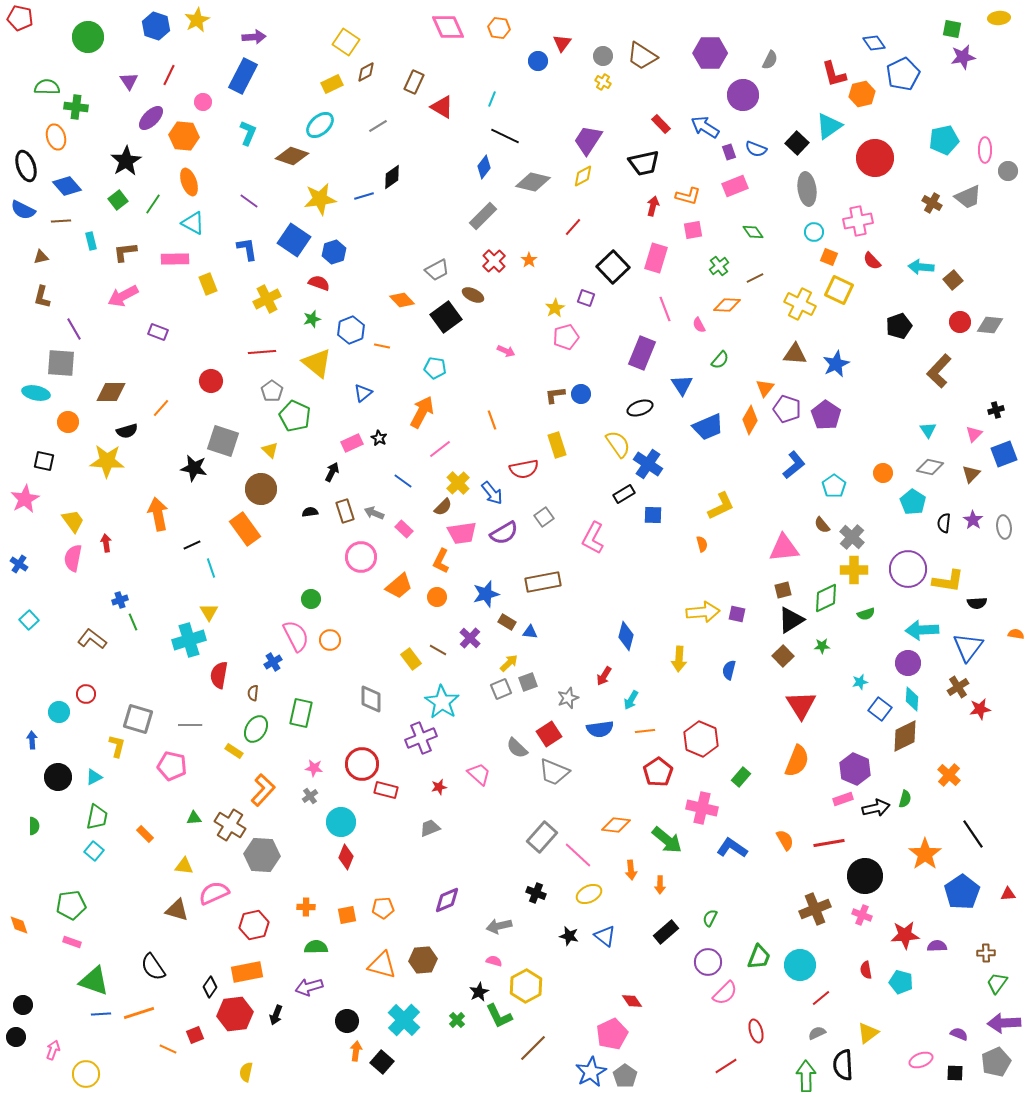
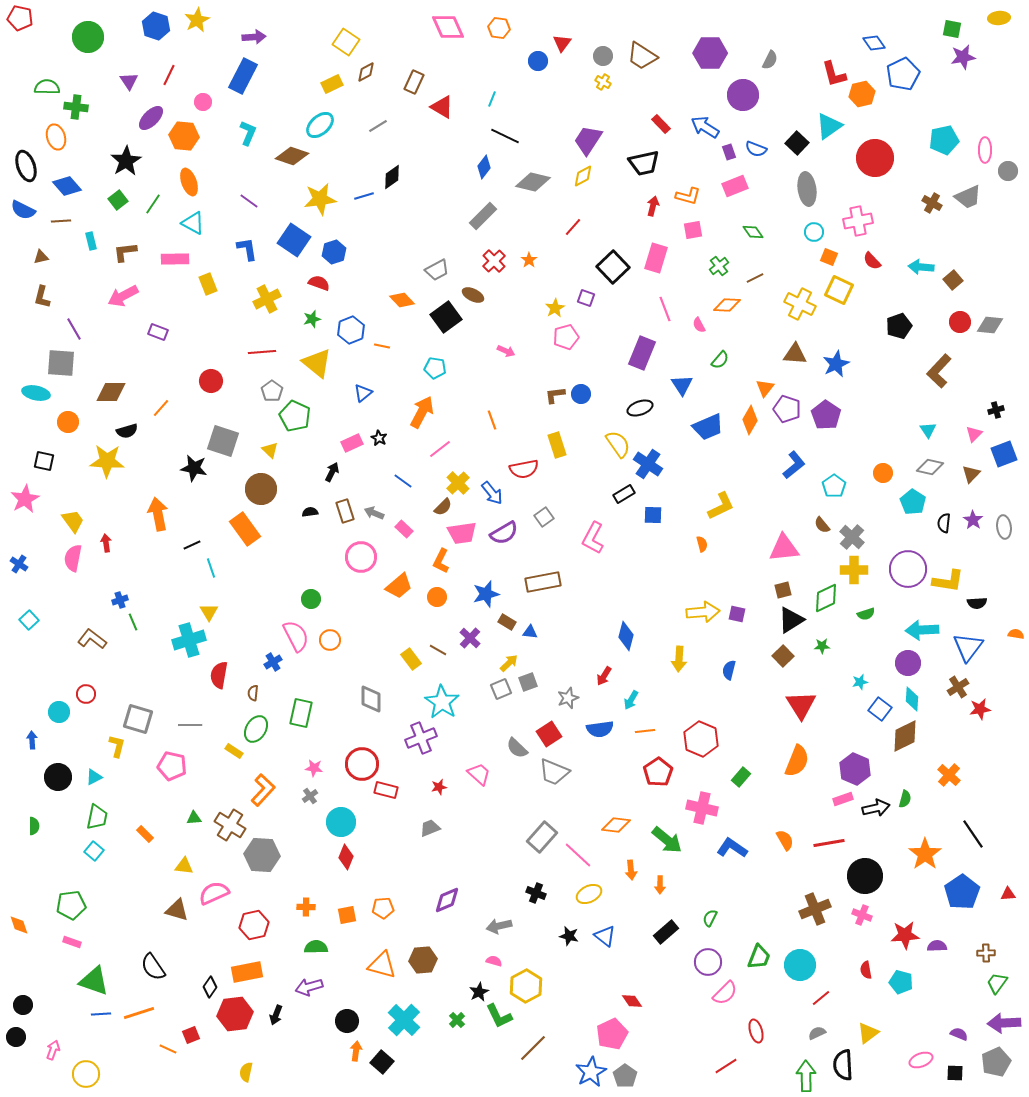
red square at (195, 1035): moved 4 px left
